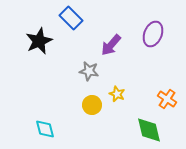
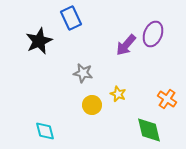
blue rectangle: rotated 20 degrees clockwise
purple arrow: moved 15 px right
gray star: moved 6 px left, 2 px down
yellow star: moved 1 px right
cyan diamond: moved 2 px down
